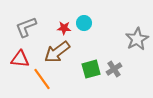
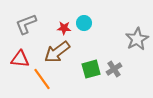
gray L-shape: moved 3 px up
